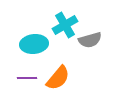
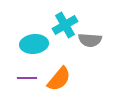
gray semicircle: rotated 20 degrees clockwise
orange semicircle: moved 1 px right, 1 px down
